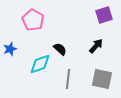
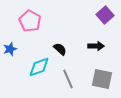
purple square: moved 1 px right; rotated 24 degrees counterclockwise
pink pentagon: moved 3 px left, 1 px down
black arrow: rotated 49 degrees clockwise
cyan diamond: moved 1 px left, 3 px down
gray line: rotated 30 degrees counterclockwise
